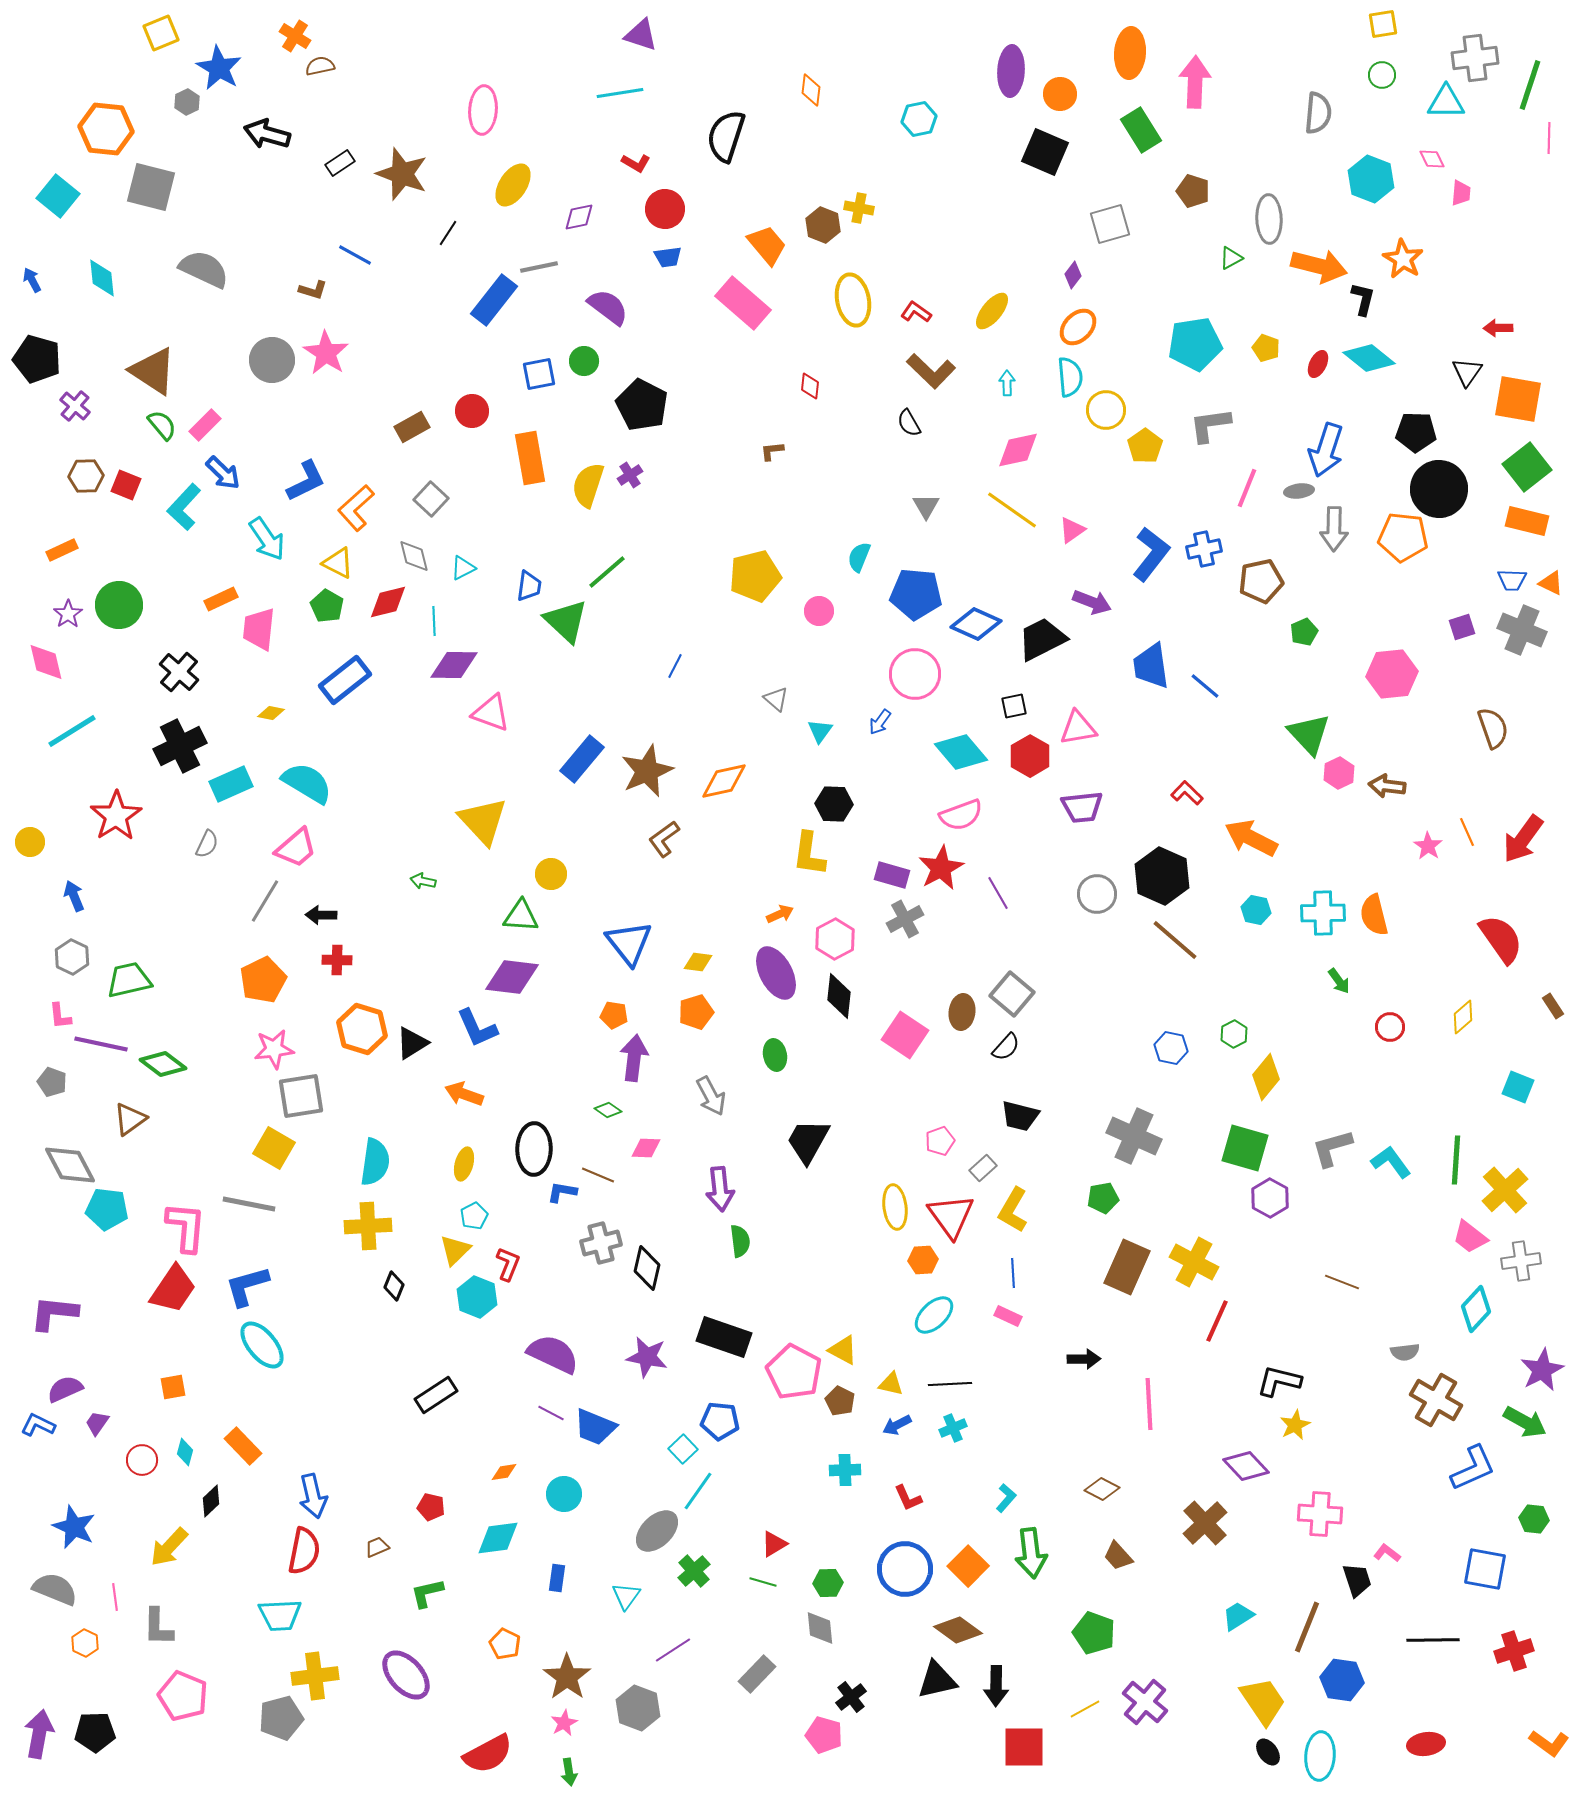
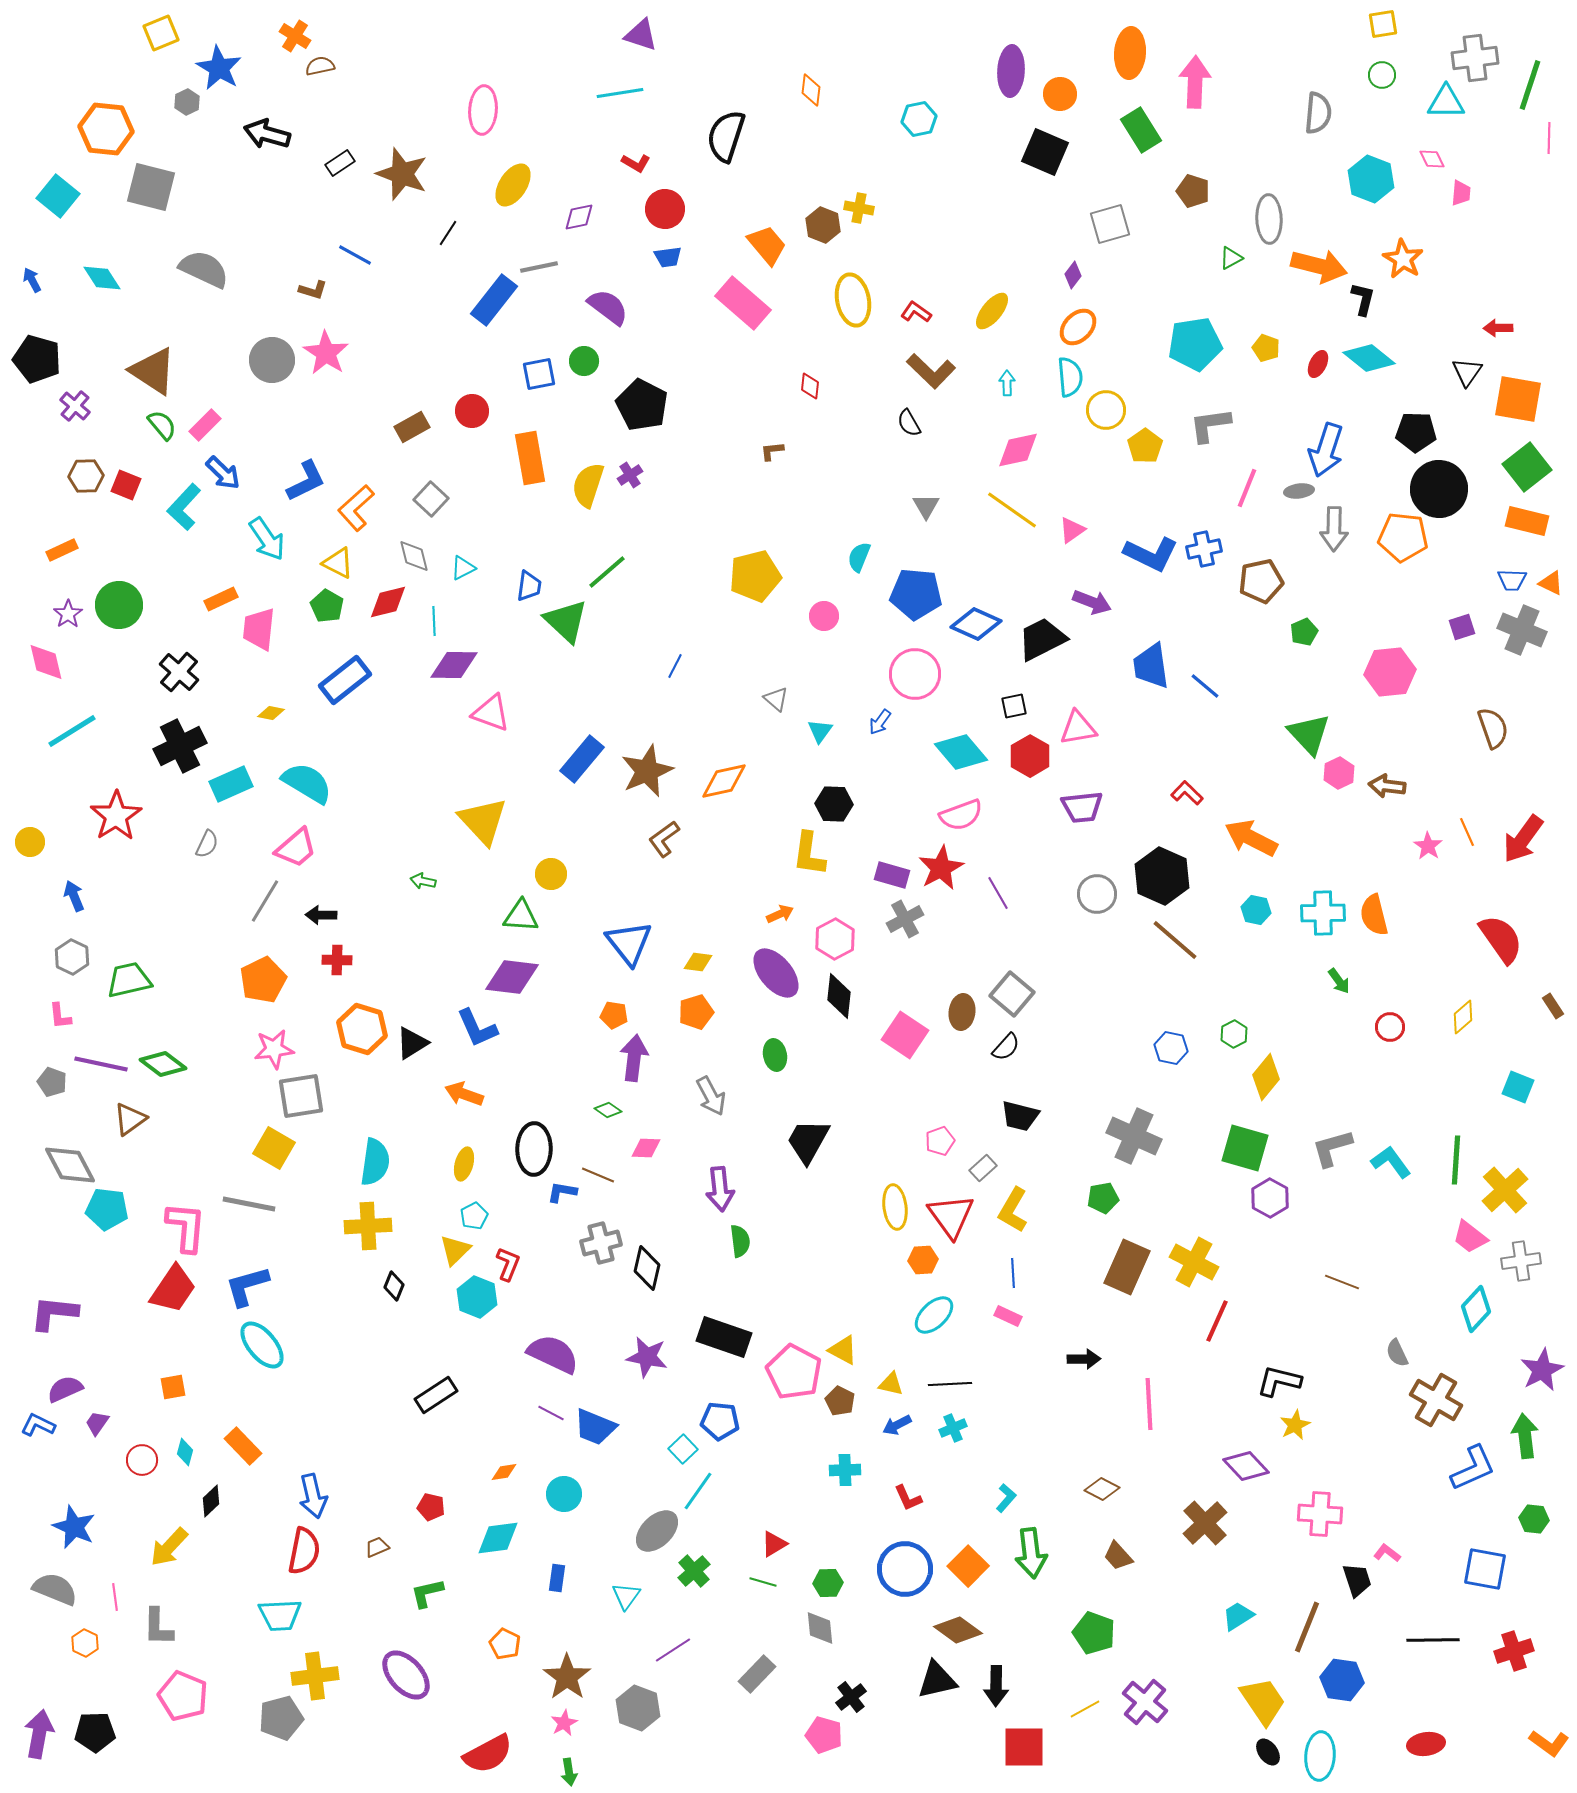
cyan diamond at (102, 278): rotated 27 degrees counterclockwise
blue L-shape at (1151, 554): rotated 78 degrees clockwise
pink circle at (819, 611): moved 5 px right, 5 px down
pink hexagon at (1392, 674): moved 2 px left, 2 px up
purple ellipse at (776, 973): rotated 12 degrees counterclockwise
purple line at (101, 1044): moved 20 px down
gray semicircle at (1405, 1352): moved 8 px left, 1 px down; rotated 72 degrees clockwise
green arrow at (1525, 1422): moved 14 px down; rotated 126 degrees counterclockwise
